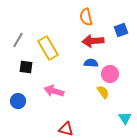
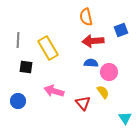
gray line: rotated 28 degrees counterclockwise
pink circle: moved 1 px left, 2 px up
red triangle: moved 17 px right, 26 px up; rotated 35 degrees clockwise
